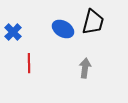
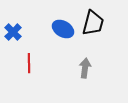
black trapezoid: moved 1 px down
